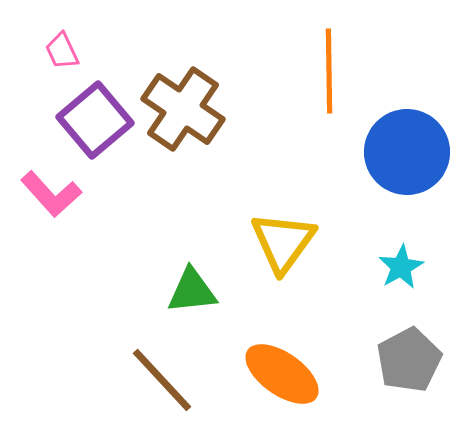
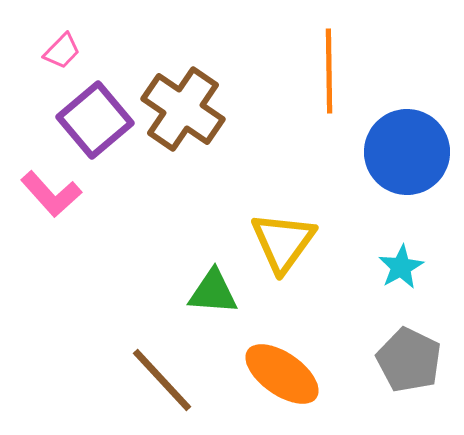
pink trapezoid: rotated 111 degrees counterclockwise
green triangle: moved 21 px right, 1 px down; rotated 10 degrees clockwise
gray pentagon: rotated 18 degrees counterclockwise
